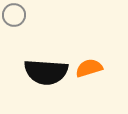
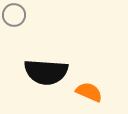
orange semicircle: moved 24 px down; rotated 40 degrees clockwise
